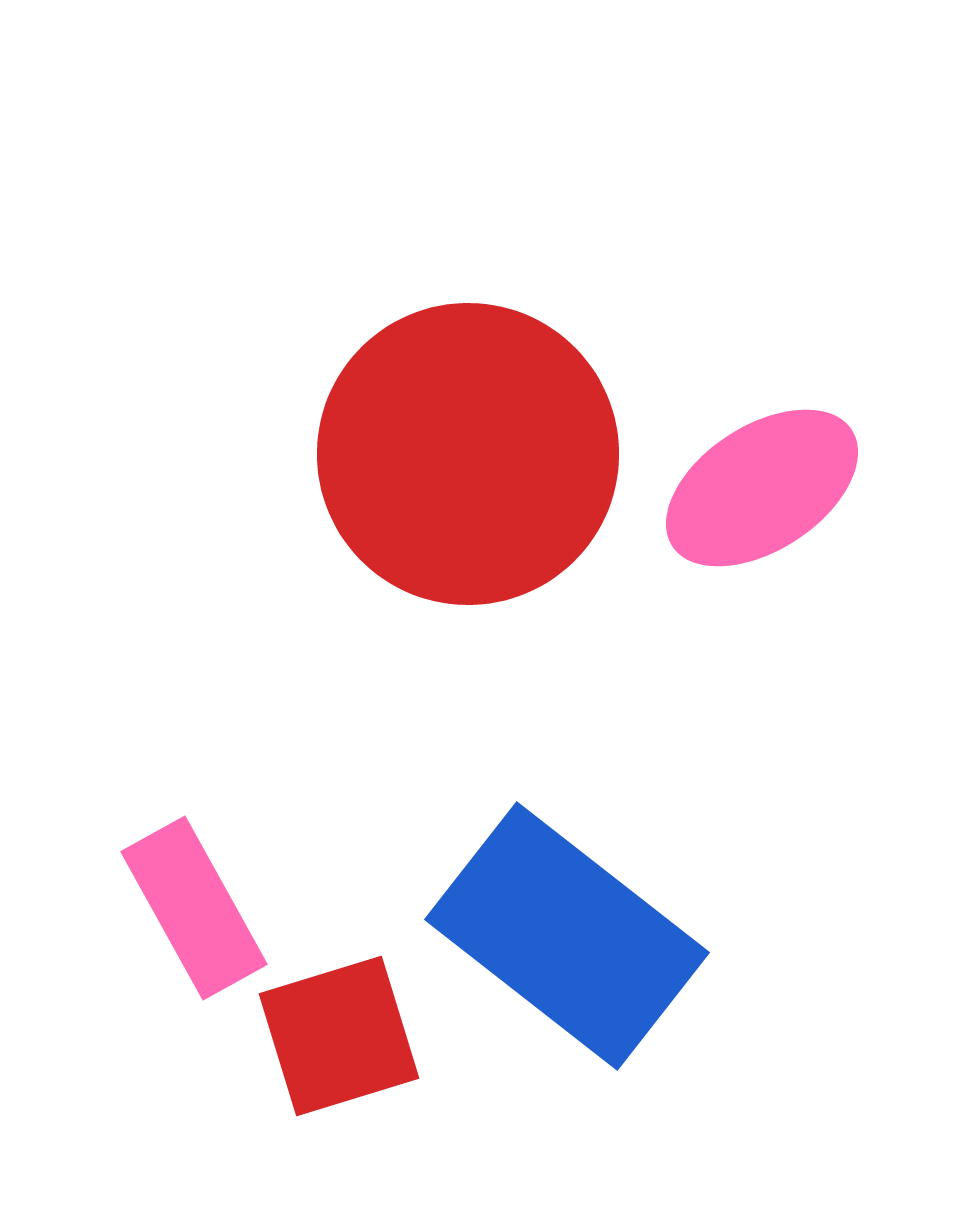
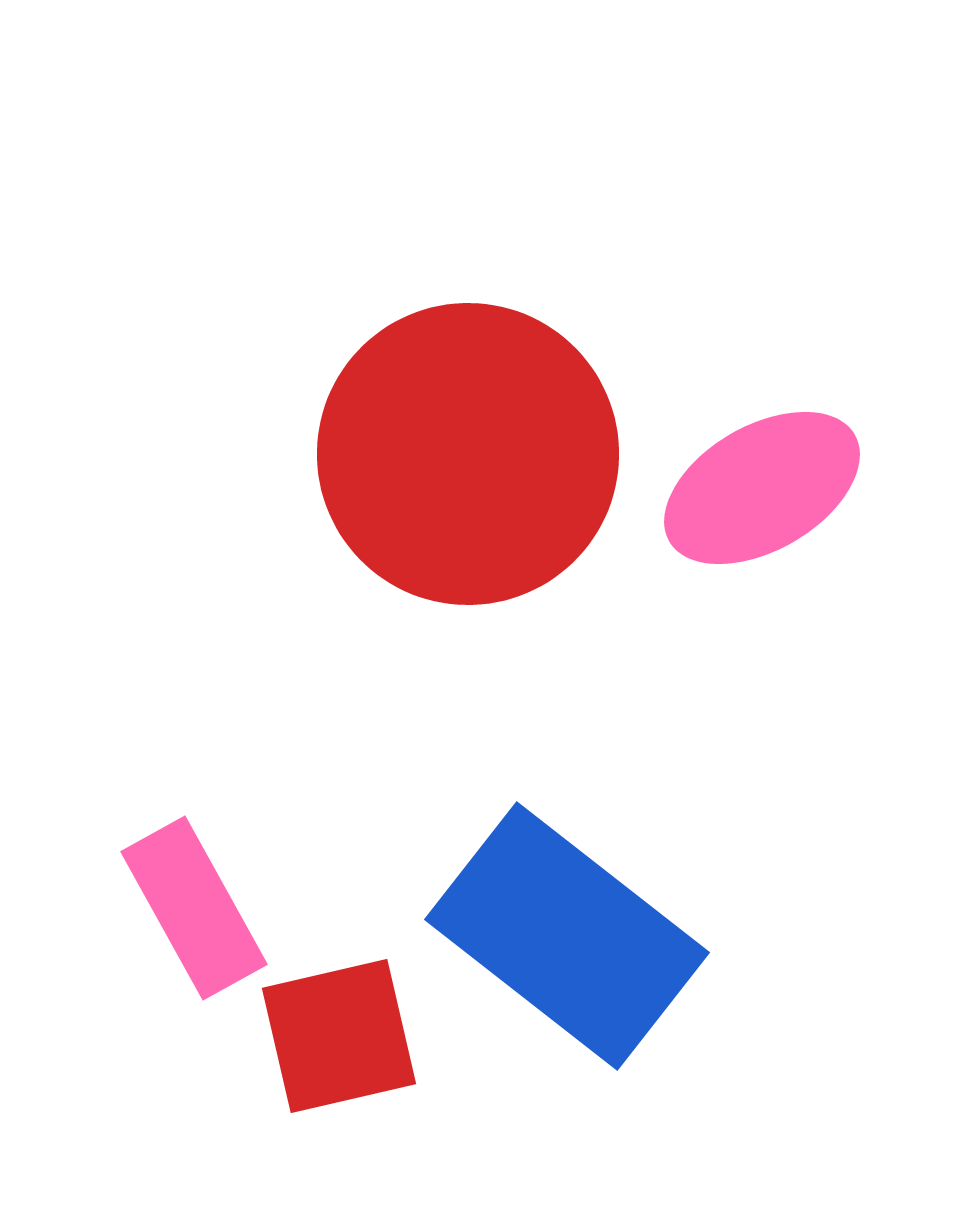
pink ellipse: rotated 3 degrees clockwise
red square: rotated 4 degrees clockwise
